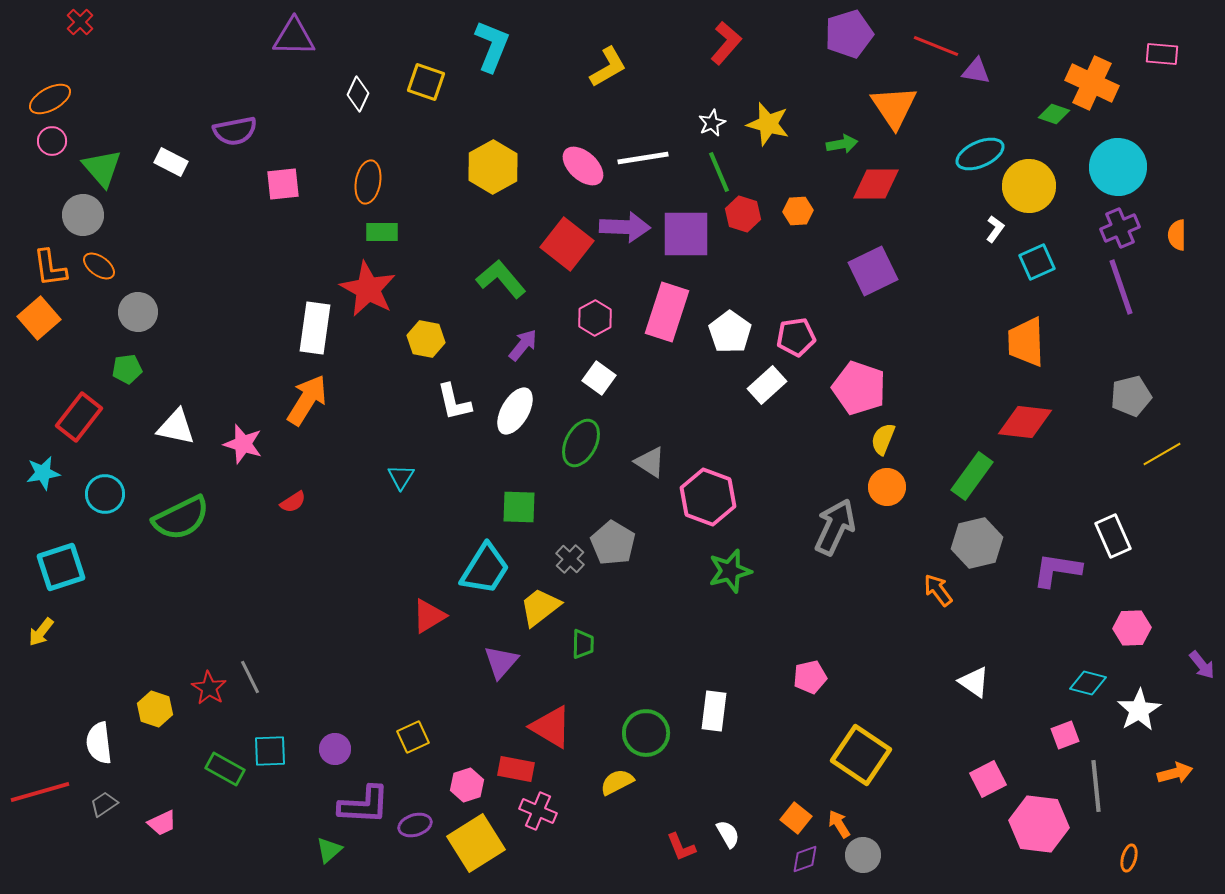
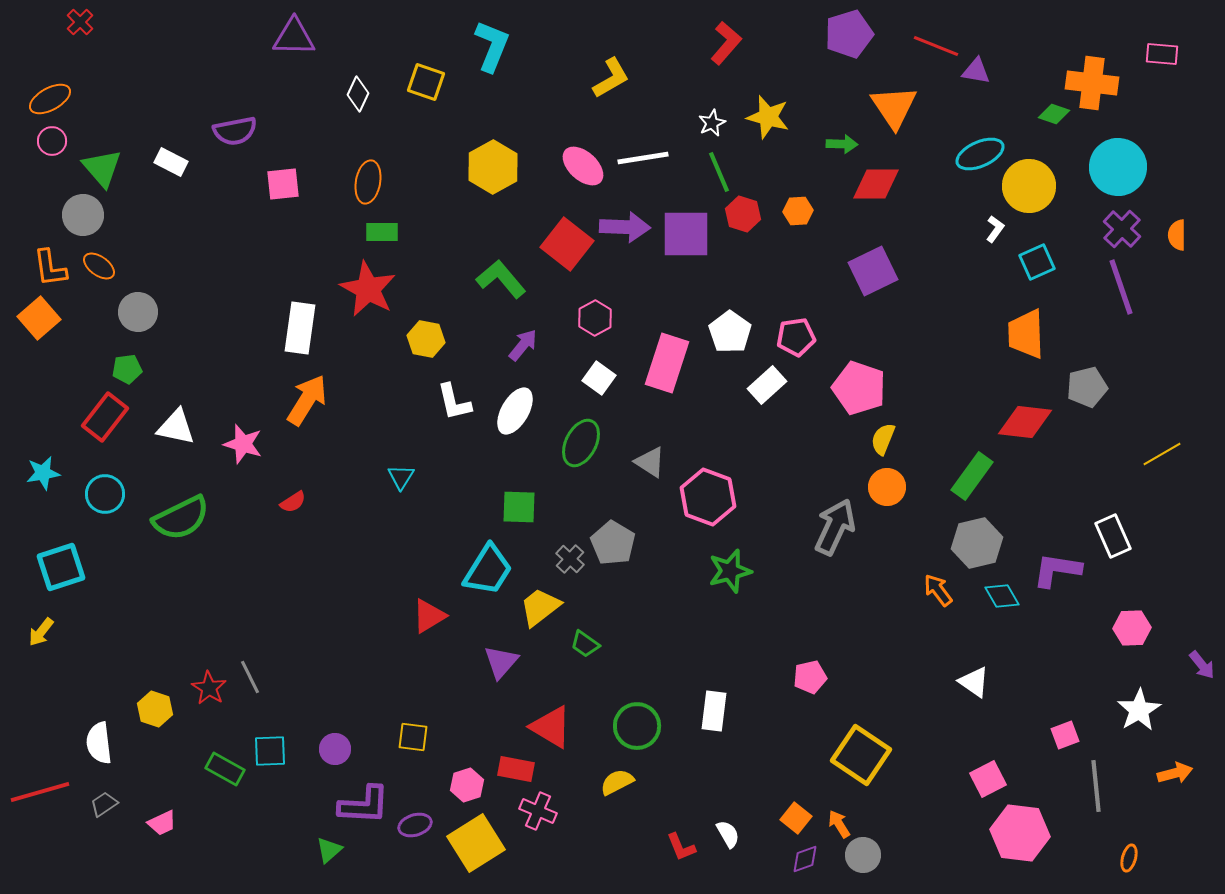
yellow L-shape at (608, 67): moved 3 px right, 11 px down
orange cross at (1092, 83): rotated 18 degrees counterclockwise
yellow star at (768, 124): moved 7 px up
green arrow at (842, 144): rotated 12 degrees clockwise
purple cross at (1120, 228): moved 2 px right, 1 px down; rotated 24 degrees counterclockwise
pink rectangle at (667, 312): moved 51 px down
white rectangle at (315, 328): moved 15 px left
orange trapezoid at (1026, 342): moved 8 px up
gray pentagon at (1131, 396): moved 44 px left, 9 px up
red rectangle at (79, 417): moved 26 px right
cyan trapezoid at (485, 569): moved 3 px right, 1 px down
green trapezoid at (583, 644): moved 2 px right; rotated 124 degrees clockwise
cyan diamond at (1088, 683): moved 86 px left, 87 px up; rotated 45 degrees clockwise
green circle at (646, 733): moved 9 px left, 7 px up
yellow square at (413, 737): rotated 32 degrees clockwise
pink hexagon at (1039, 824): moved 19 px left, 9 px down
